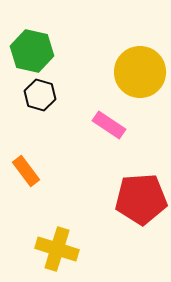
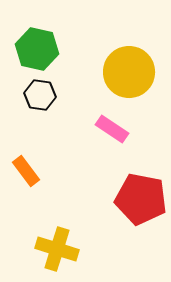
green hexagon: moved 5 px right, 2 px up
yellow circle: moved 11 px left
black hexagon: rotated 8 degrees counterclockwise
pink rectangle: moved 3 px right, 4 px down
red pentagon: rotated 15 degrees clockwise
